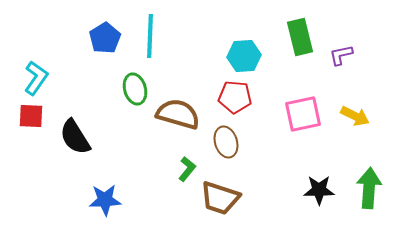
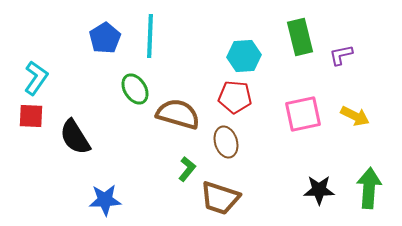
green ellipse: rotated 16 degrees counterclockwise
